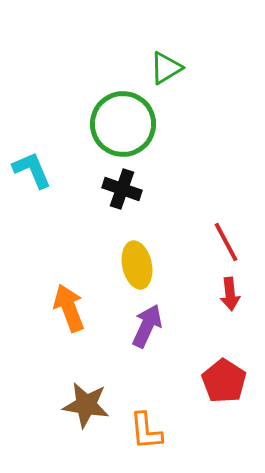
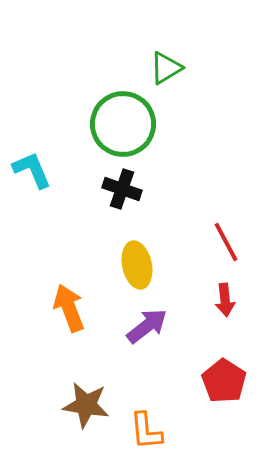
red arrow: moved 5 px left, 6 px down
purple arrow: rotated 27 degrees clockwise
